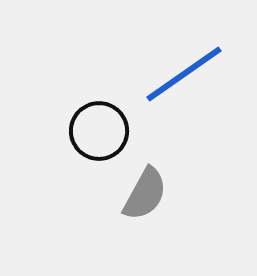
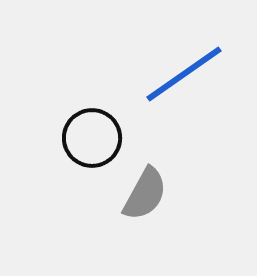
black circle: moved 7 px left, 7 px down
